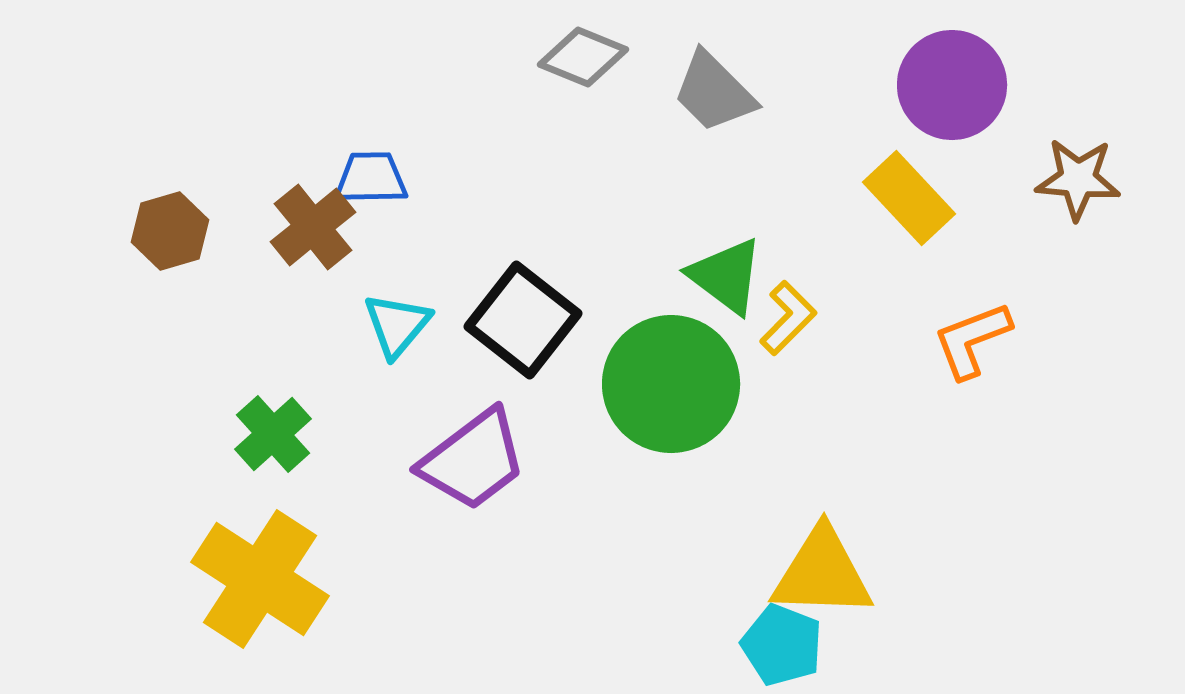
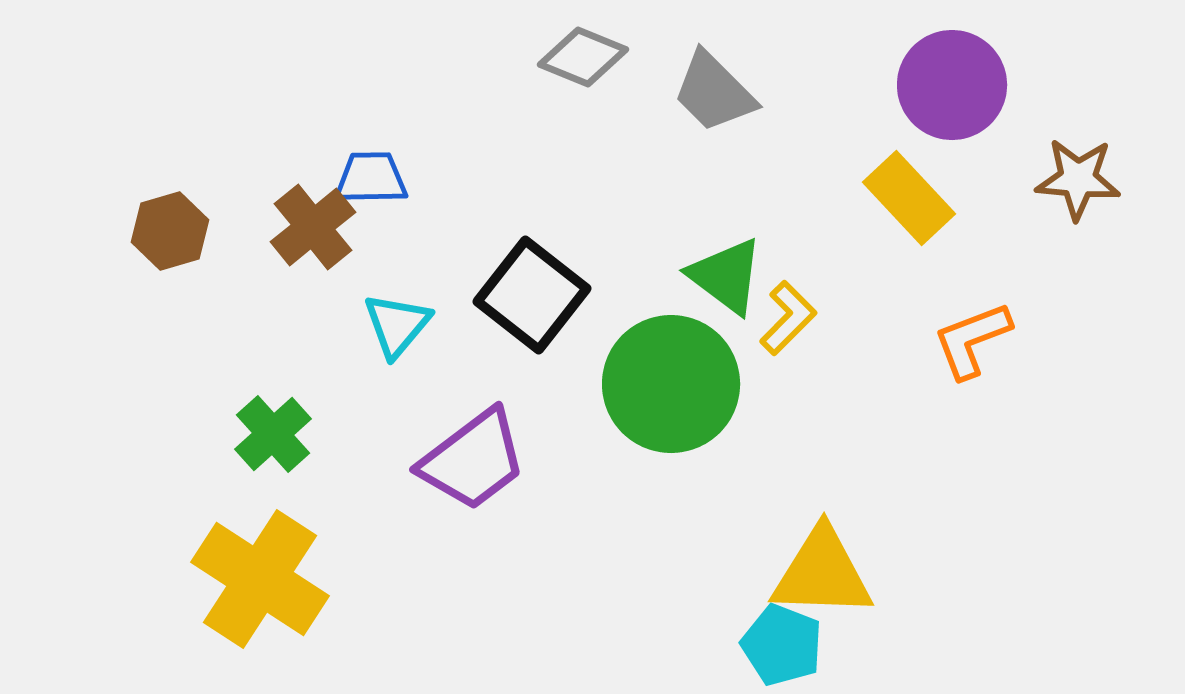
black square: moved 9 px right, 25 px up
